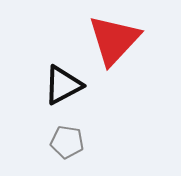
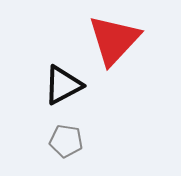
gray pentagon: moved 1 px left, 1 px up
